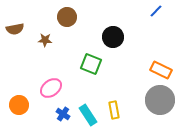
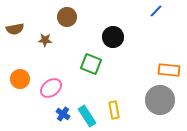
orange rectangle: moved 8 px right; rotated 20 degrees counterclockwise
orange circle: moved 1 px right, 26 px up
cyan rectangle: moved 1 px left, 1 px down
